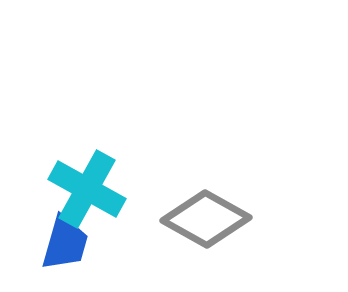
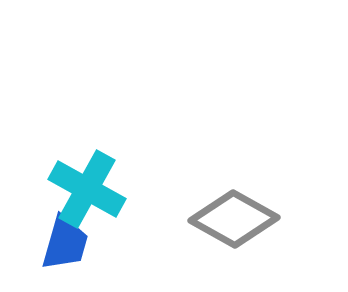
gray diamond: moved 28 px right
